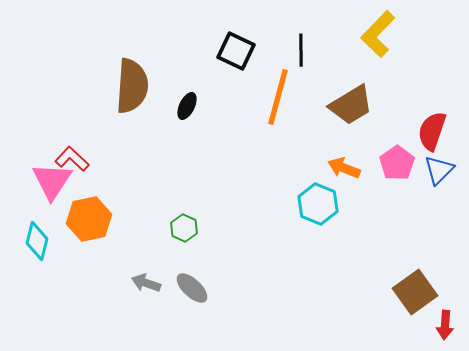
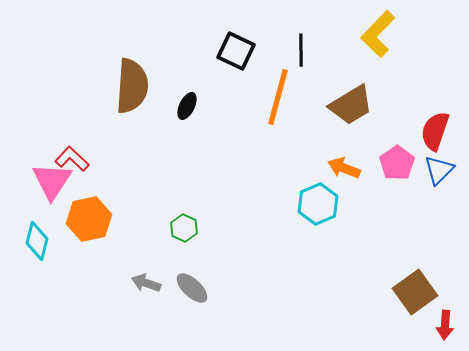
red semicircle: moved 3 px right
cyan hexagon: rotated 15 degrees clockwise
